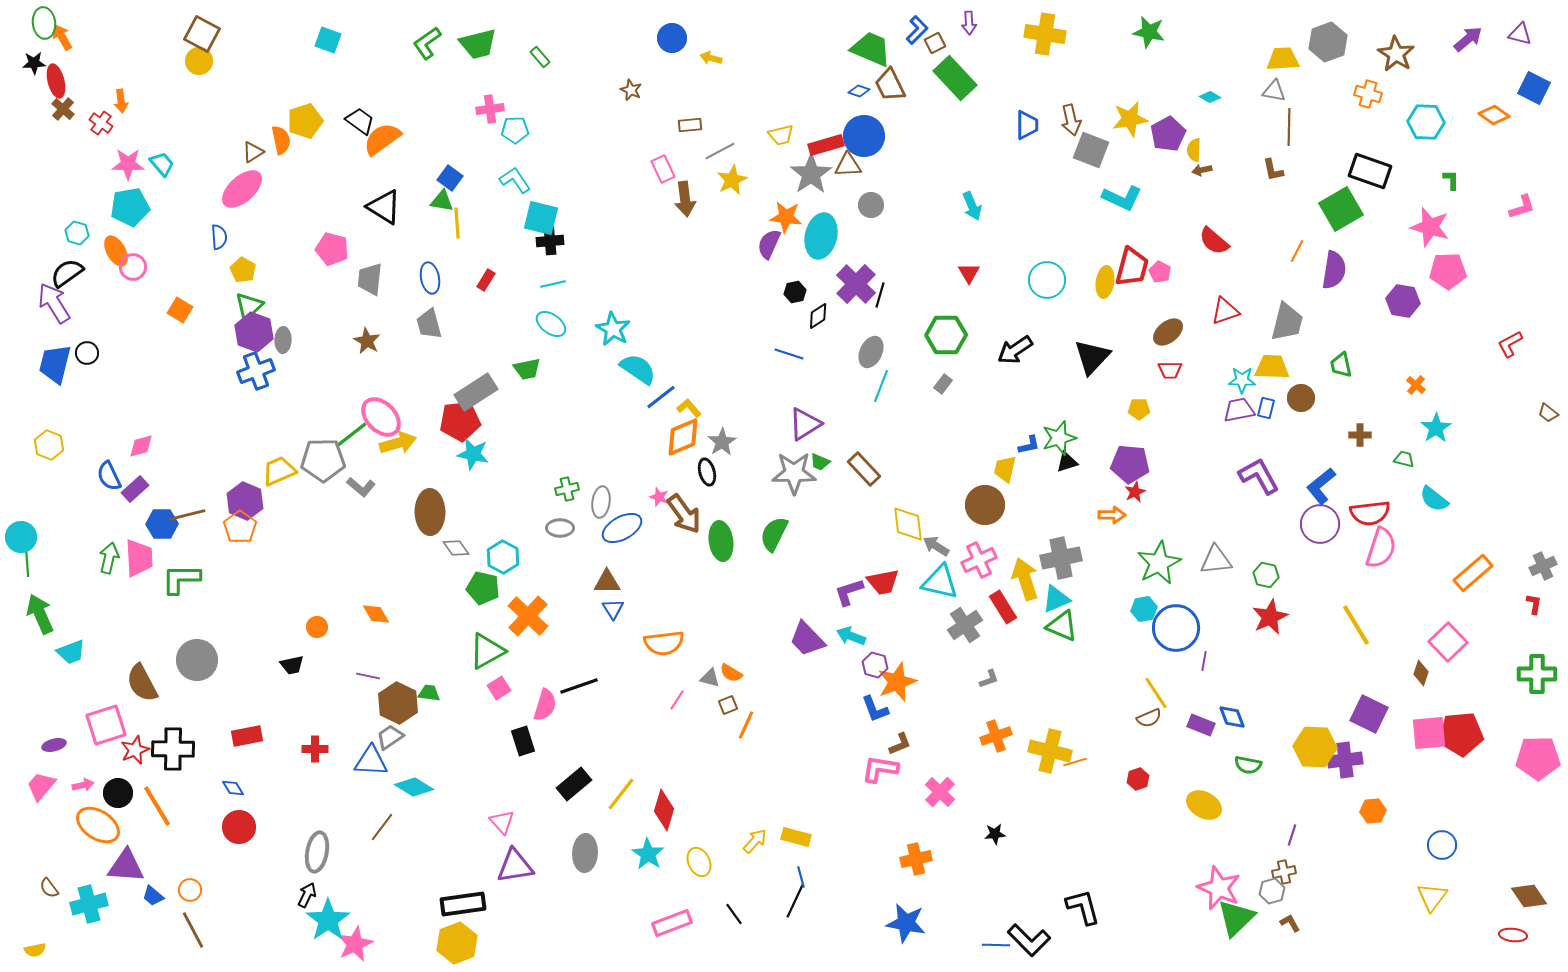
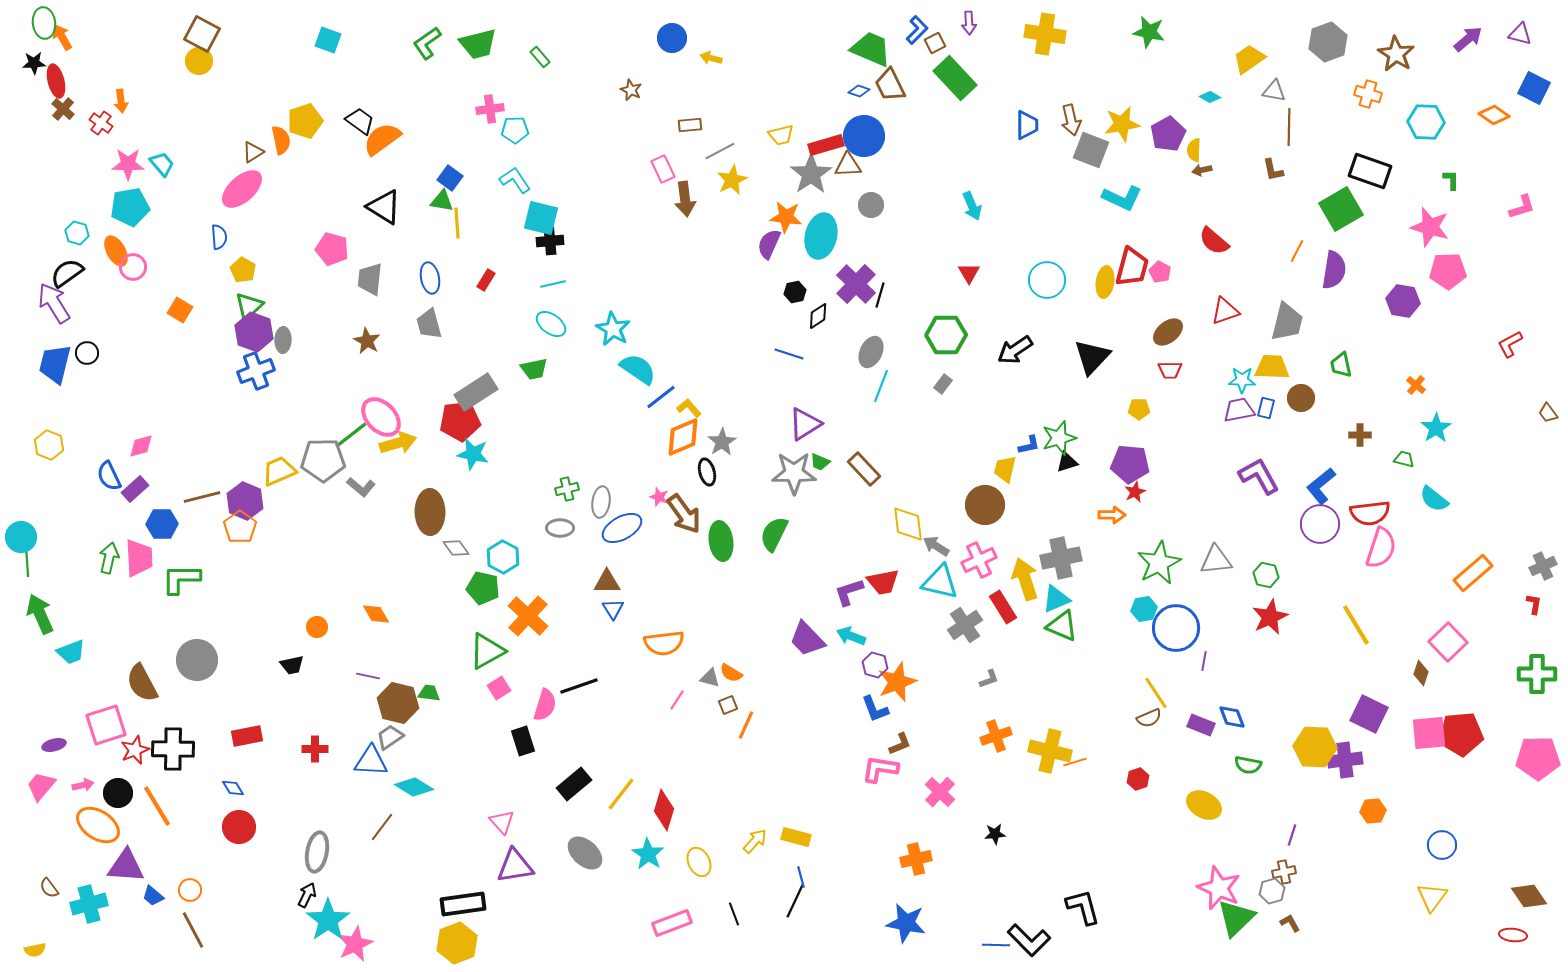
yellow trapezoid at (1283, 59): moved 34 px left; rotated 32 degrees counterclockwise
yellow star at (1130, 119): moved 8 px left, 5 px down
green trapezoid at (527, 369): moved 7 px right
brown trapezoid at (1548, 413): rotated 15 degrees clockwise
brown line at (187, 515): moved 15 px right, 18 px up
brown hexagon at (398, 703): rotated 12 degrees counterclockwise
gray ellipse at (585, 853): rotated 51 degrees counterclockwise
black line at (734, 914): rotated 15 degrees clockwise
